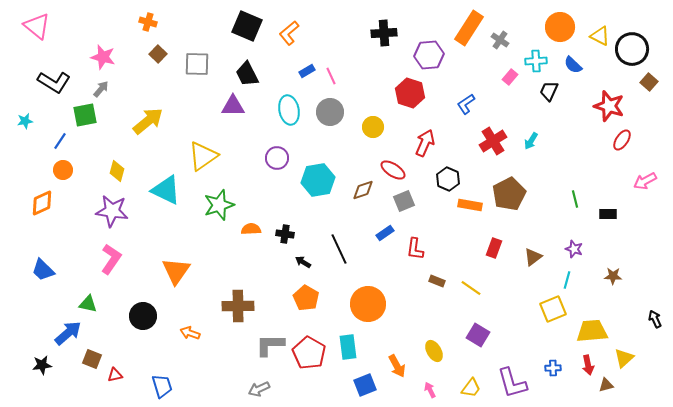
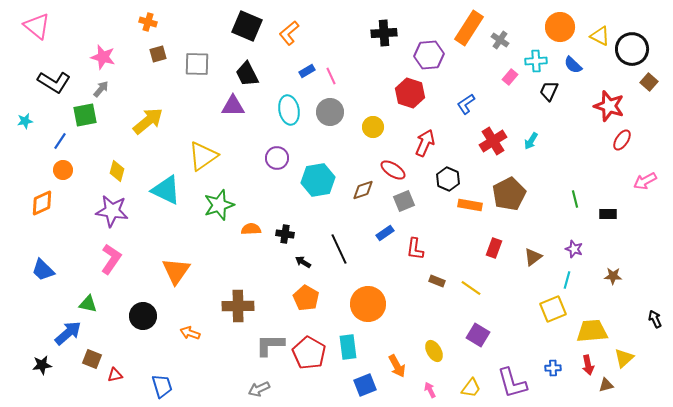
brown square at (158, 54): rotated 30 degrees clockwise
